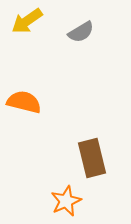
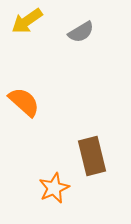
orange semicircle: rotated 28 degrees clockwise
brown rectangle: moved 2 px up
orange star: moved 12 px left, 13 px up
